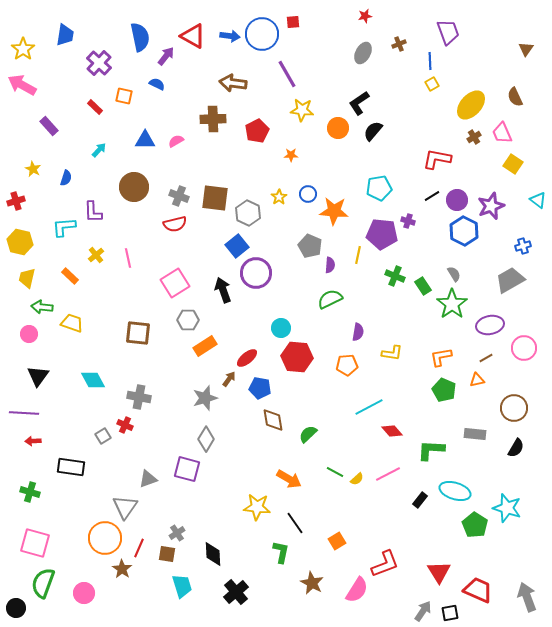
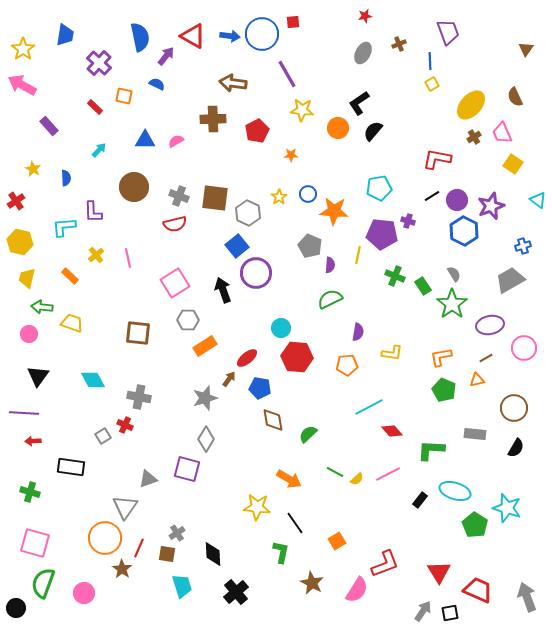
blue semicircle at (66, 178): rotated 21 degrees counterclockwise
red cross at (16, 201): rotated 18 degrees counterclockwise
